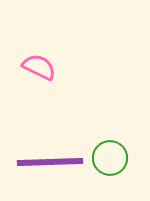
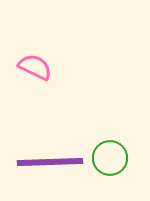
pink semicircle: moved 4 px left
